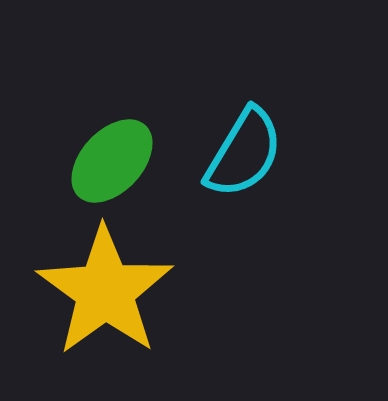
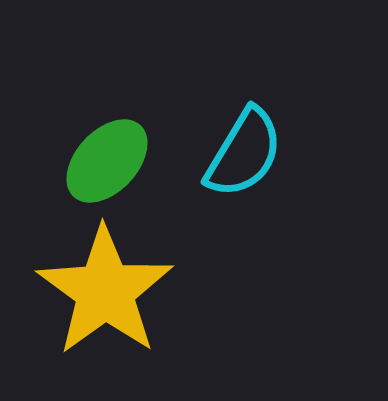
green ellipse: moved 5 px left
